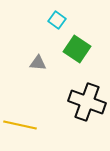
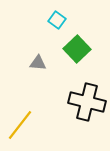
green square: rotated 12 degrees clockwise
black cross: rotated 6 degrees counterclockwise
yellow line: rotated 64 degrees counterclockwise
